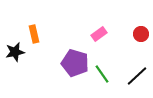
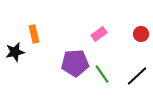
purple pentagon: rotated 20 degrees counterclockwise
